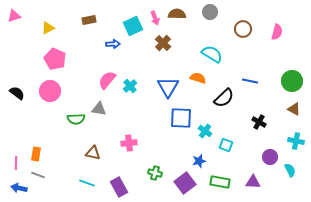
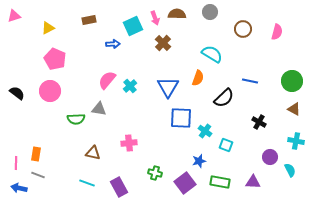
orange semicircle at (198, 78): rotated 91 degrees clockwise
